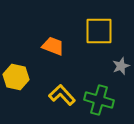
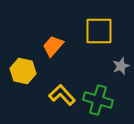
orange trapezoid: rotated 70 degrees counterclockwise
yellow hexagon: moved 7 px right, 6 px up
green cross: moved 1 px left
